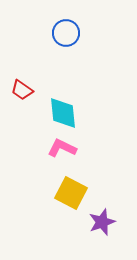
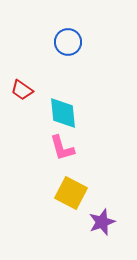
blue circle: moved 2 px right, 9 px down
pink L-shape: rotated 132 degrees counterclockwise
